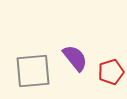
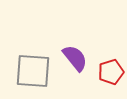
gray square: rotated 9 degrees clockwise
